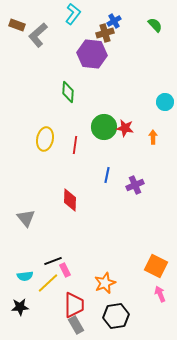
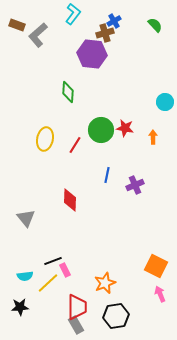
green circle: moved 3 px left, 3 px down
red line: rotated 24 degrees clockwise
red trapezoid: moved 3 px right, 2 px down
